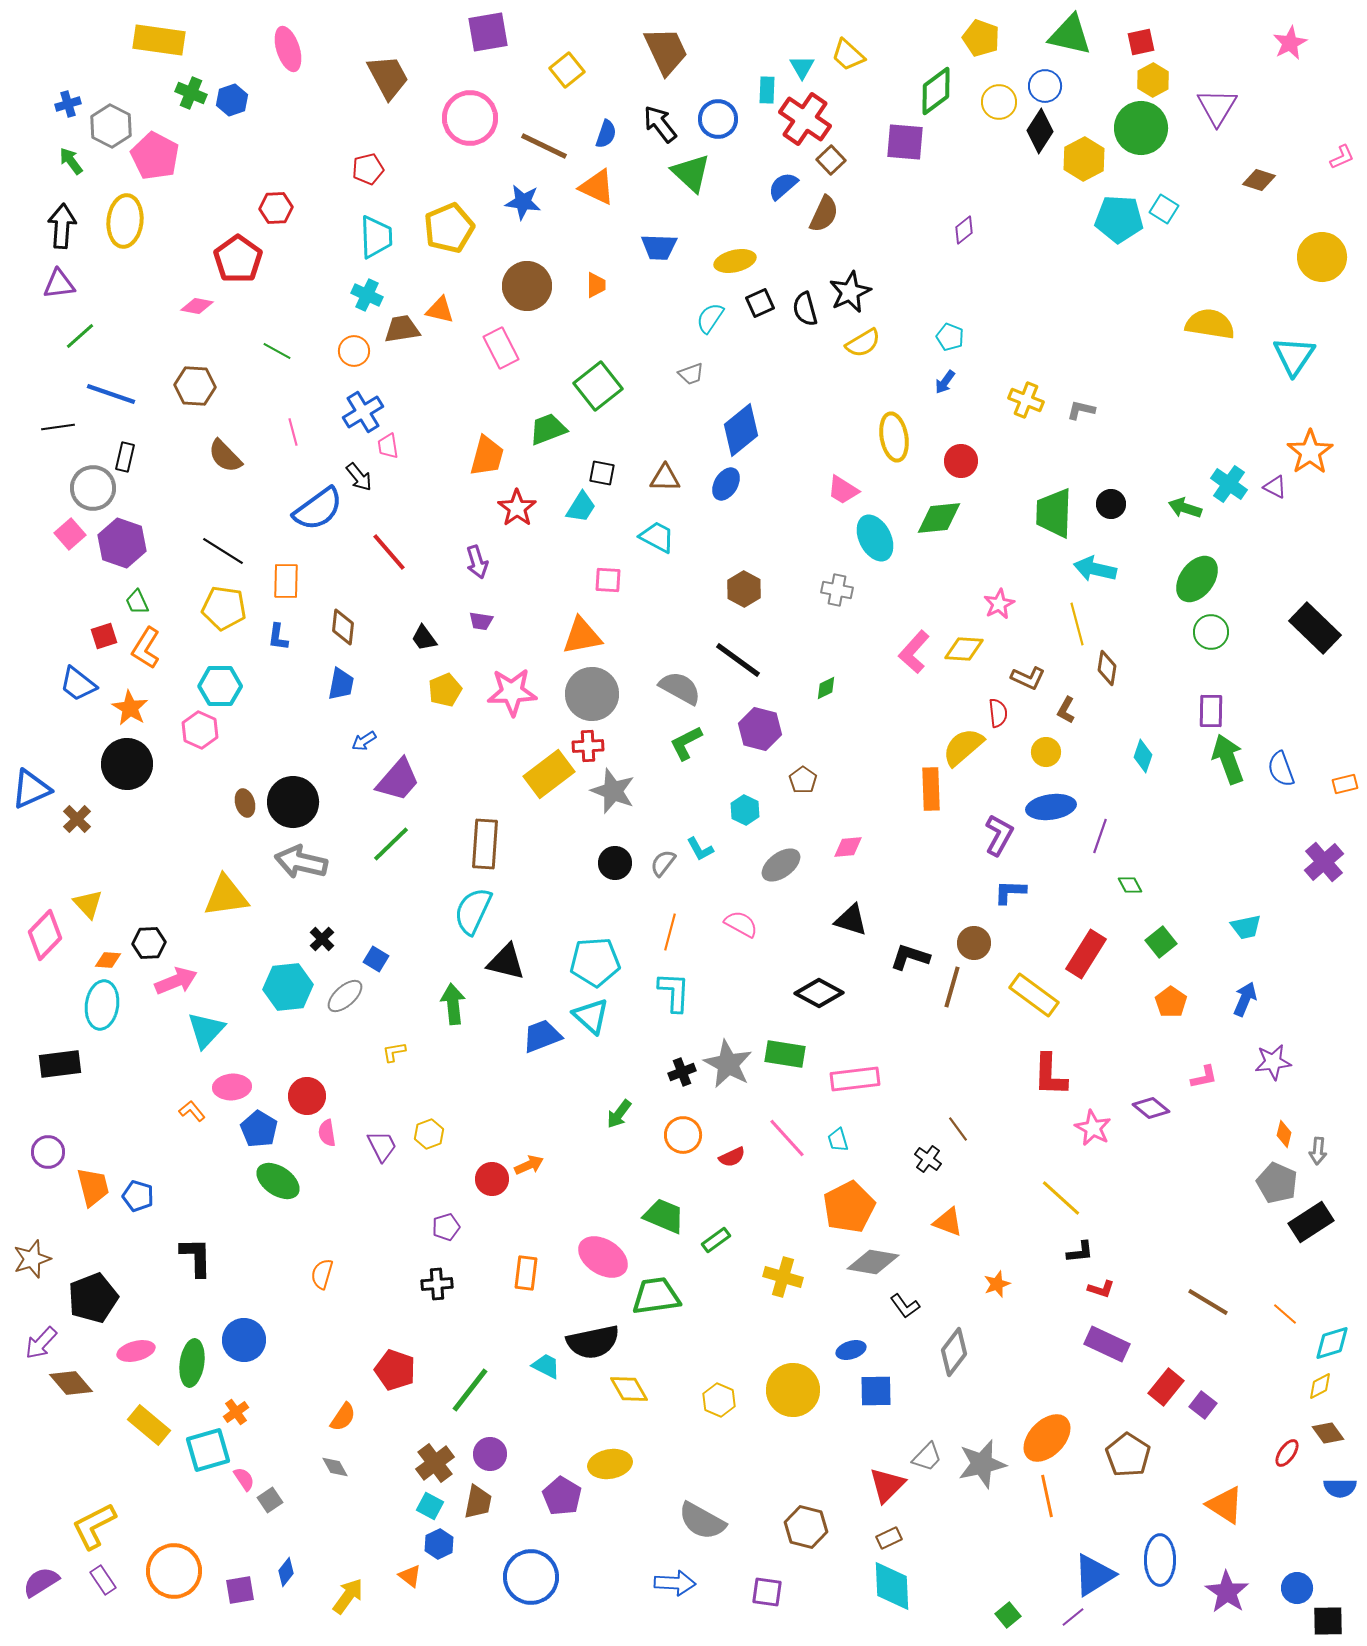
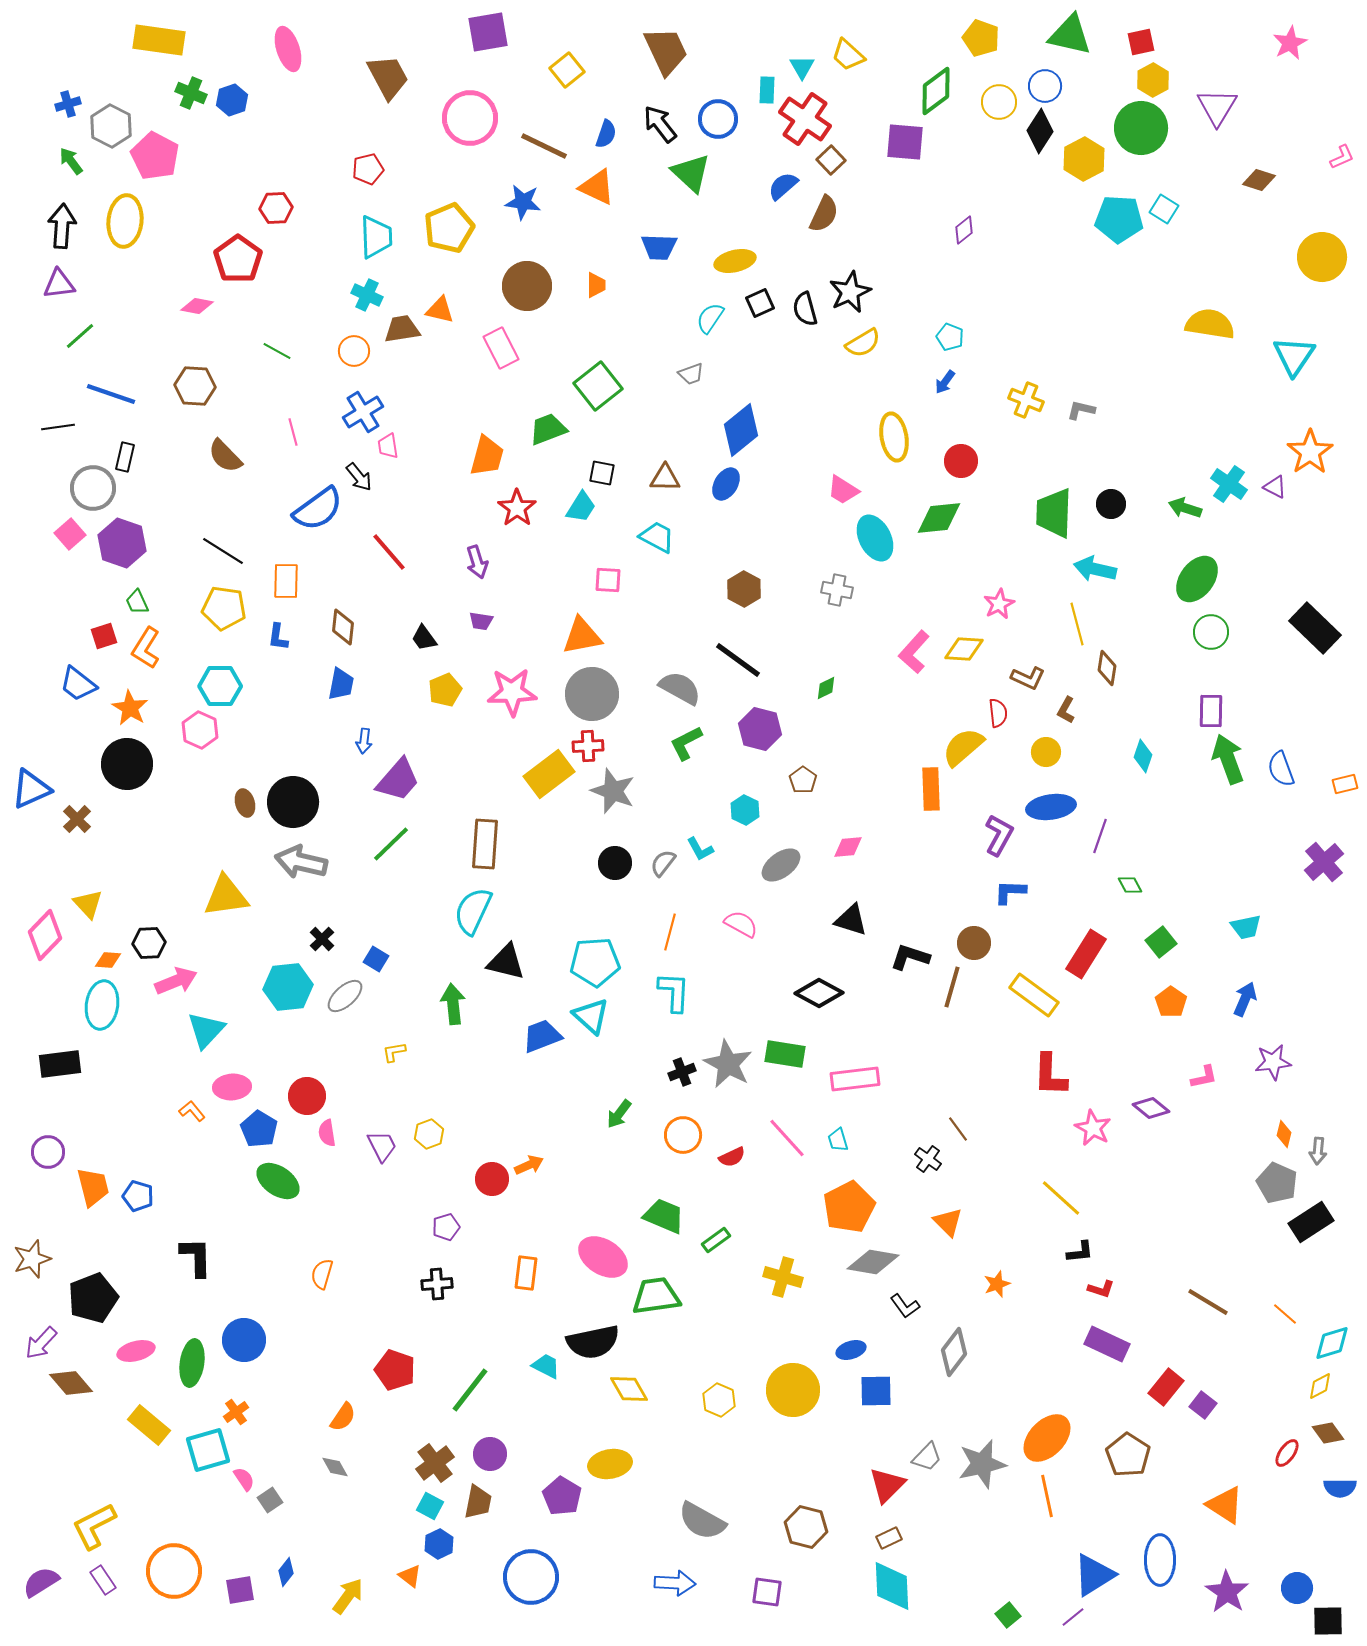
blue arrow at (364, 741): rotated 50 degrees counterclockwise
orange triangle at (948, 1222): rotated 24 degrees clockwise
